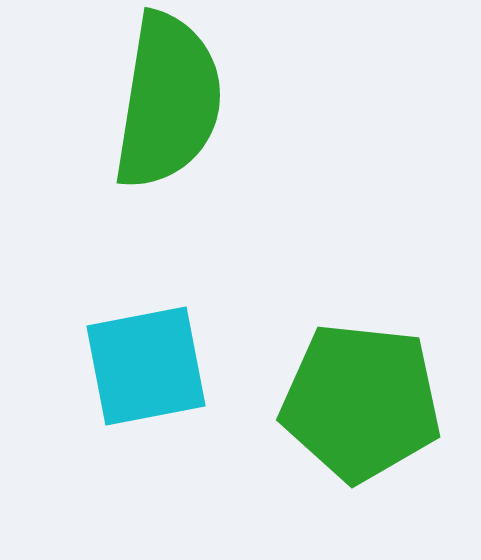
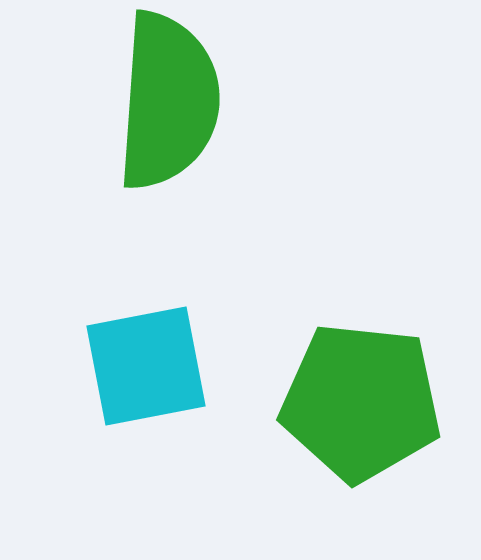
green semicircle: rotated 5 degrees counterclockwise
